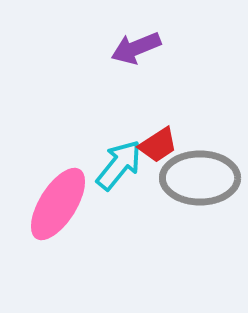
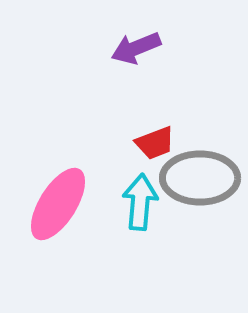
red trapezoid: moved 3 px left, 2 px up; rotated 12 degrees clockwise
cyan arrow: moved 21 px right, 37 px down; rotated 34 degrees counterclockwise
